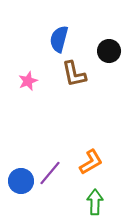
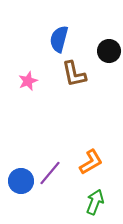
green arrow: rotated 20 degrees clockwise
